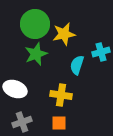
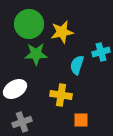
green circle: moved 6 px left
yellow star: moved 2 px left, 2 px up
green star: rotated 20 degrees clockwise
white ellipse: rotated 50 degrees counterclockwise
orange square: moved 22 px right, 3 px up
